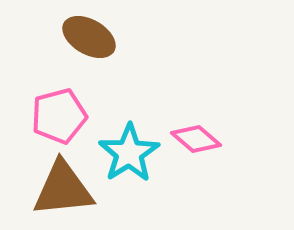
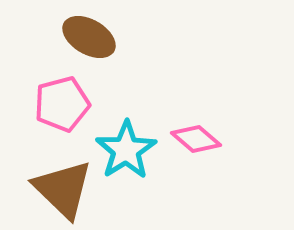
pink pentagon: moved 3 px right, 12 px up
cyan star: moved 3 px left, 3 px up
brown triangle: rotated 50 degrees clockwise
